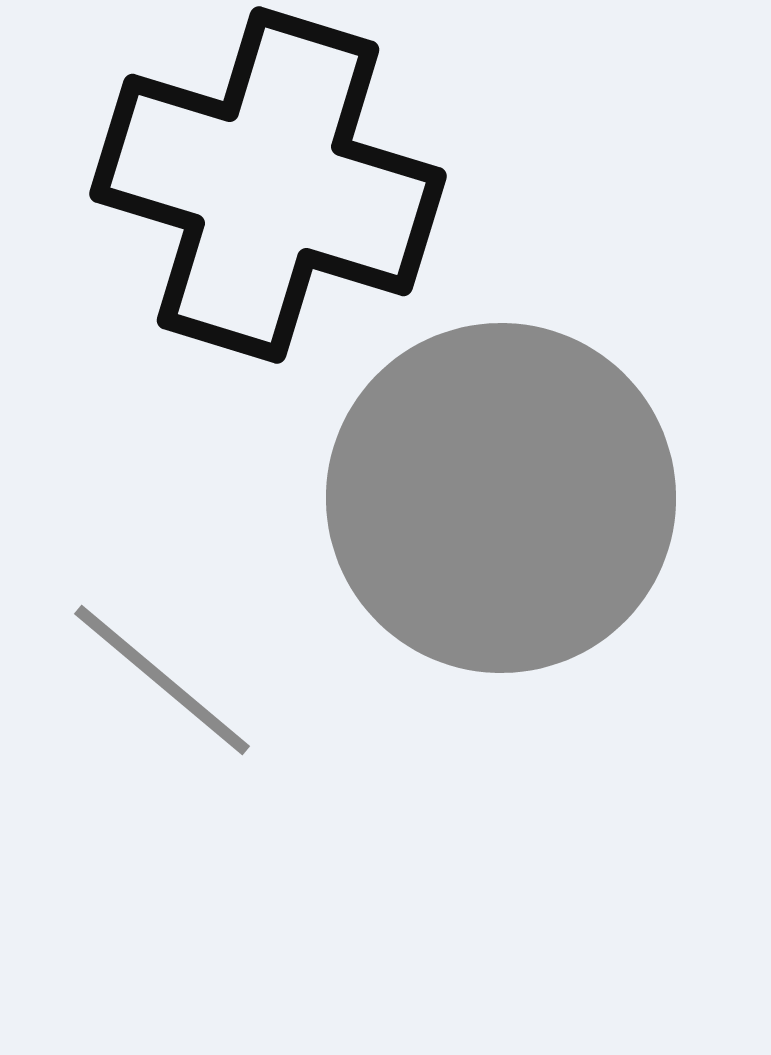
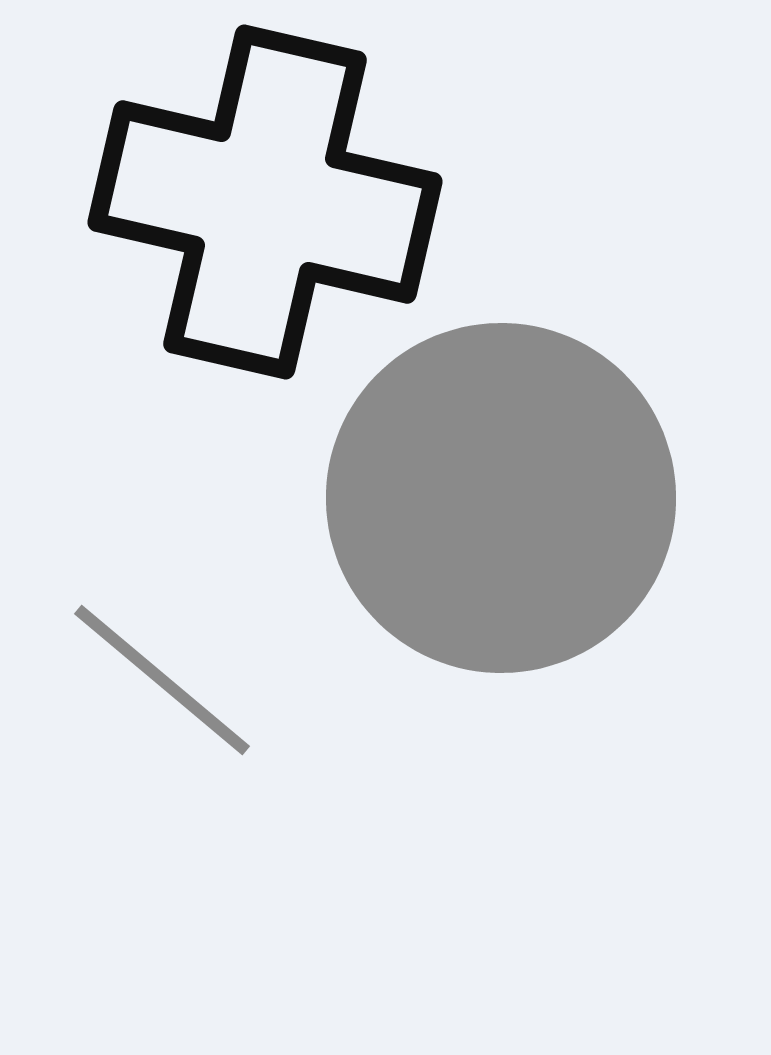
black cross: moved 3 px left, 17 px down; rotated 4 degrees counterclockwise
